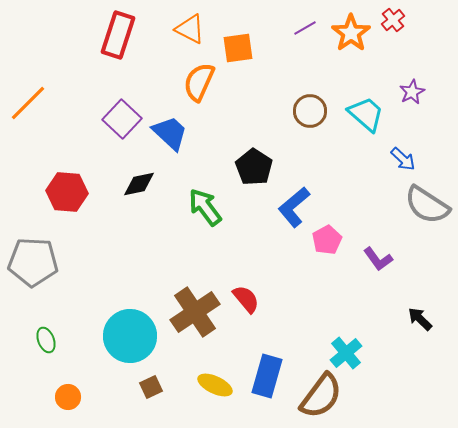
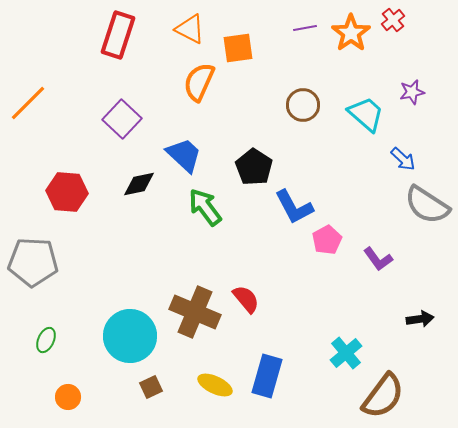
purple line: rotated 20 degrees clockwise
purple star: rotated 15 degrees clockwise
brown circle: moved 7 px left, 6 px up
blue trapezoid: moved 14 px right, 22 px down
blue L-shape: rotated 78 degrees counterclockwise
brown cross: rotated 33 degrees counterclockwise
black arrow: rotated 128 degrees clockwise
green ellipse: rotated 45 degrees clockwise
brown semicircle: moved 62 px right
